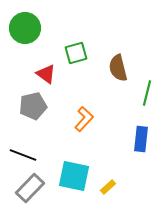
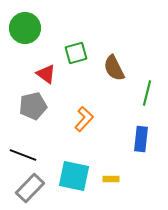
brown semicircle: moved 4 px left; rotated 12 degrees counterclockwise
yellow rectangle: moved 3 px right, 8 px up; rotated 42 degrees clockwise
